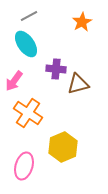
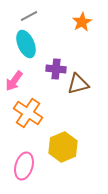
cyan ellipse: rotated 12 degrees clockwise
